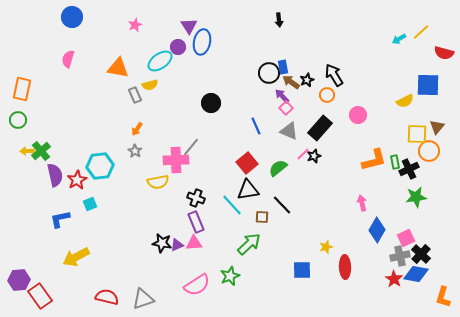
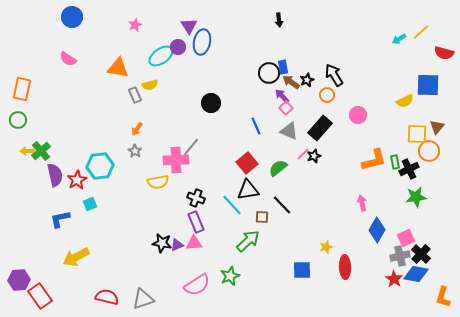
pink semicircle at (68, 59): rotated 72 degrees counterclockwise
cyan ellipse at (160, 61): moved 1 px right, 5 px up
green arrow at (249, 244): moved 1 px left, 3 px up
